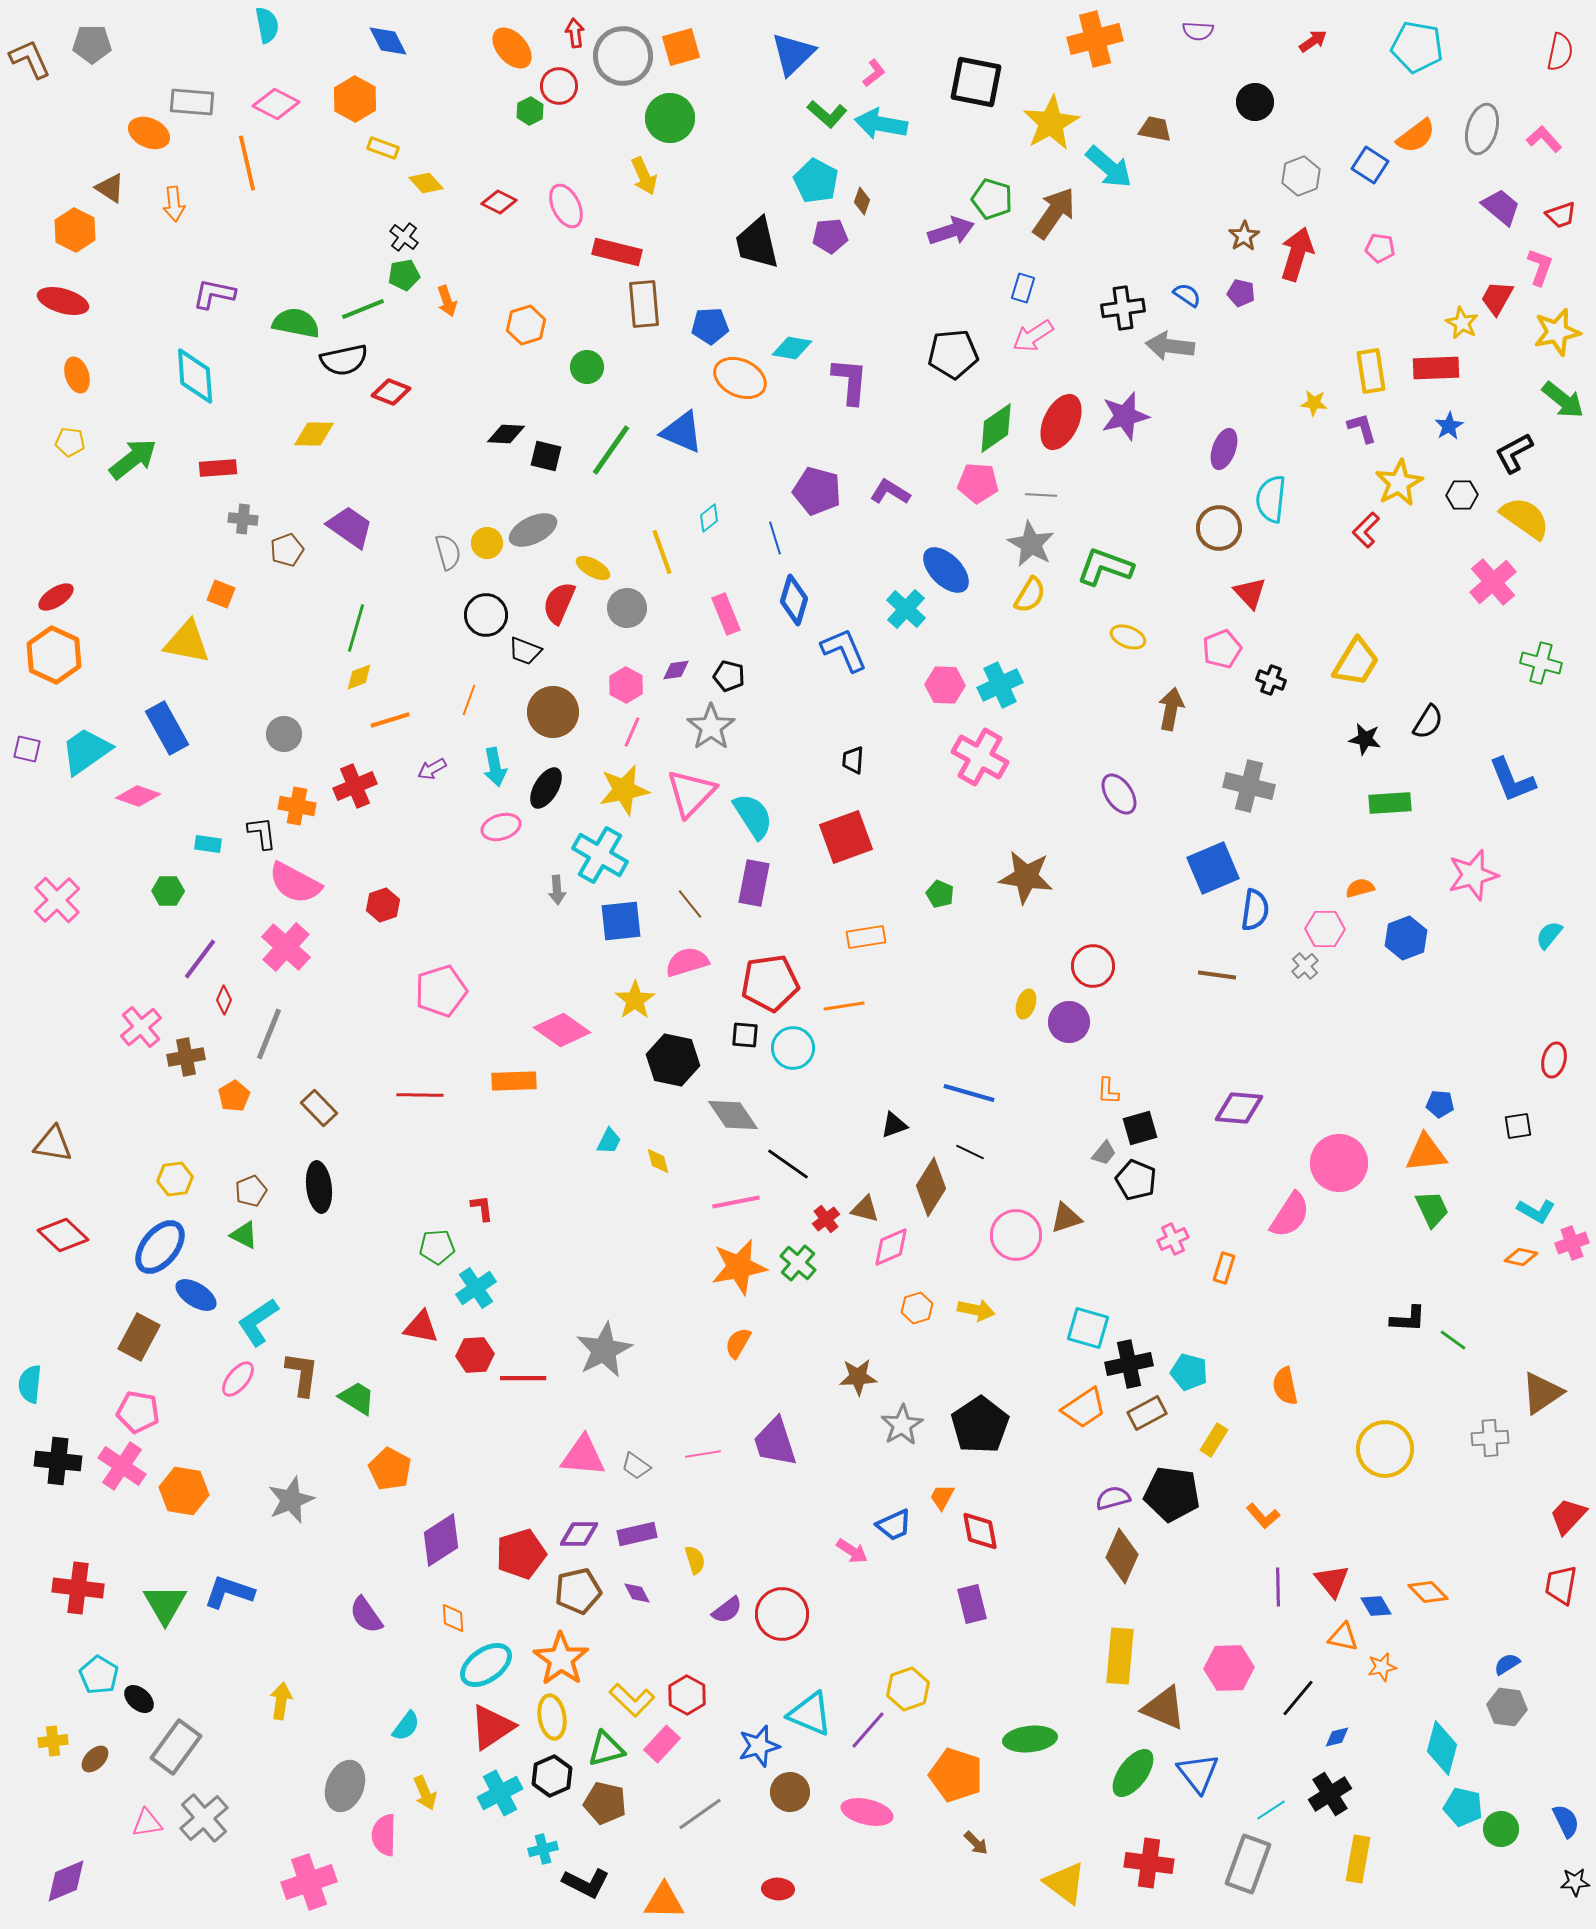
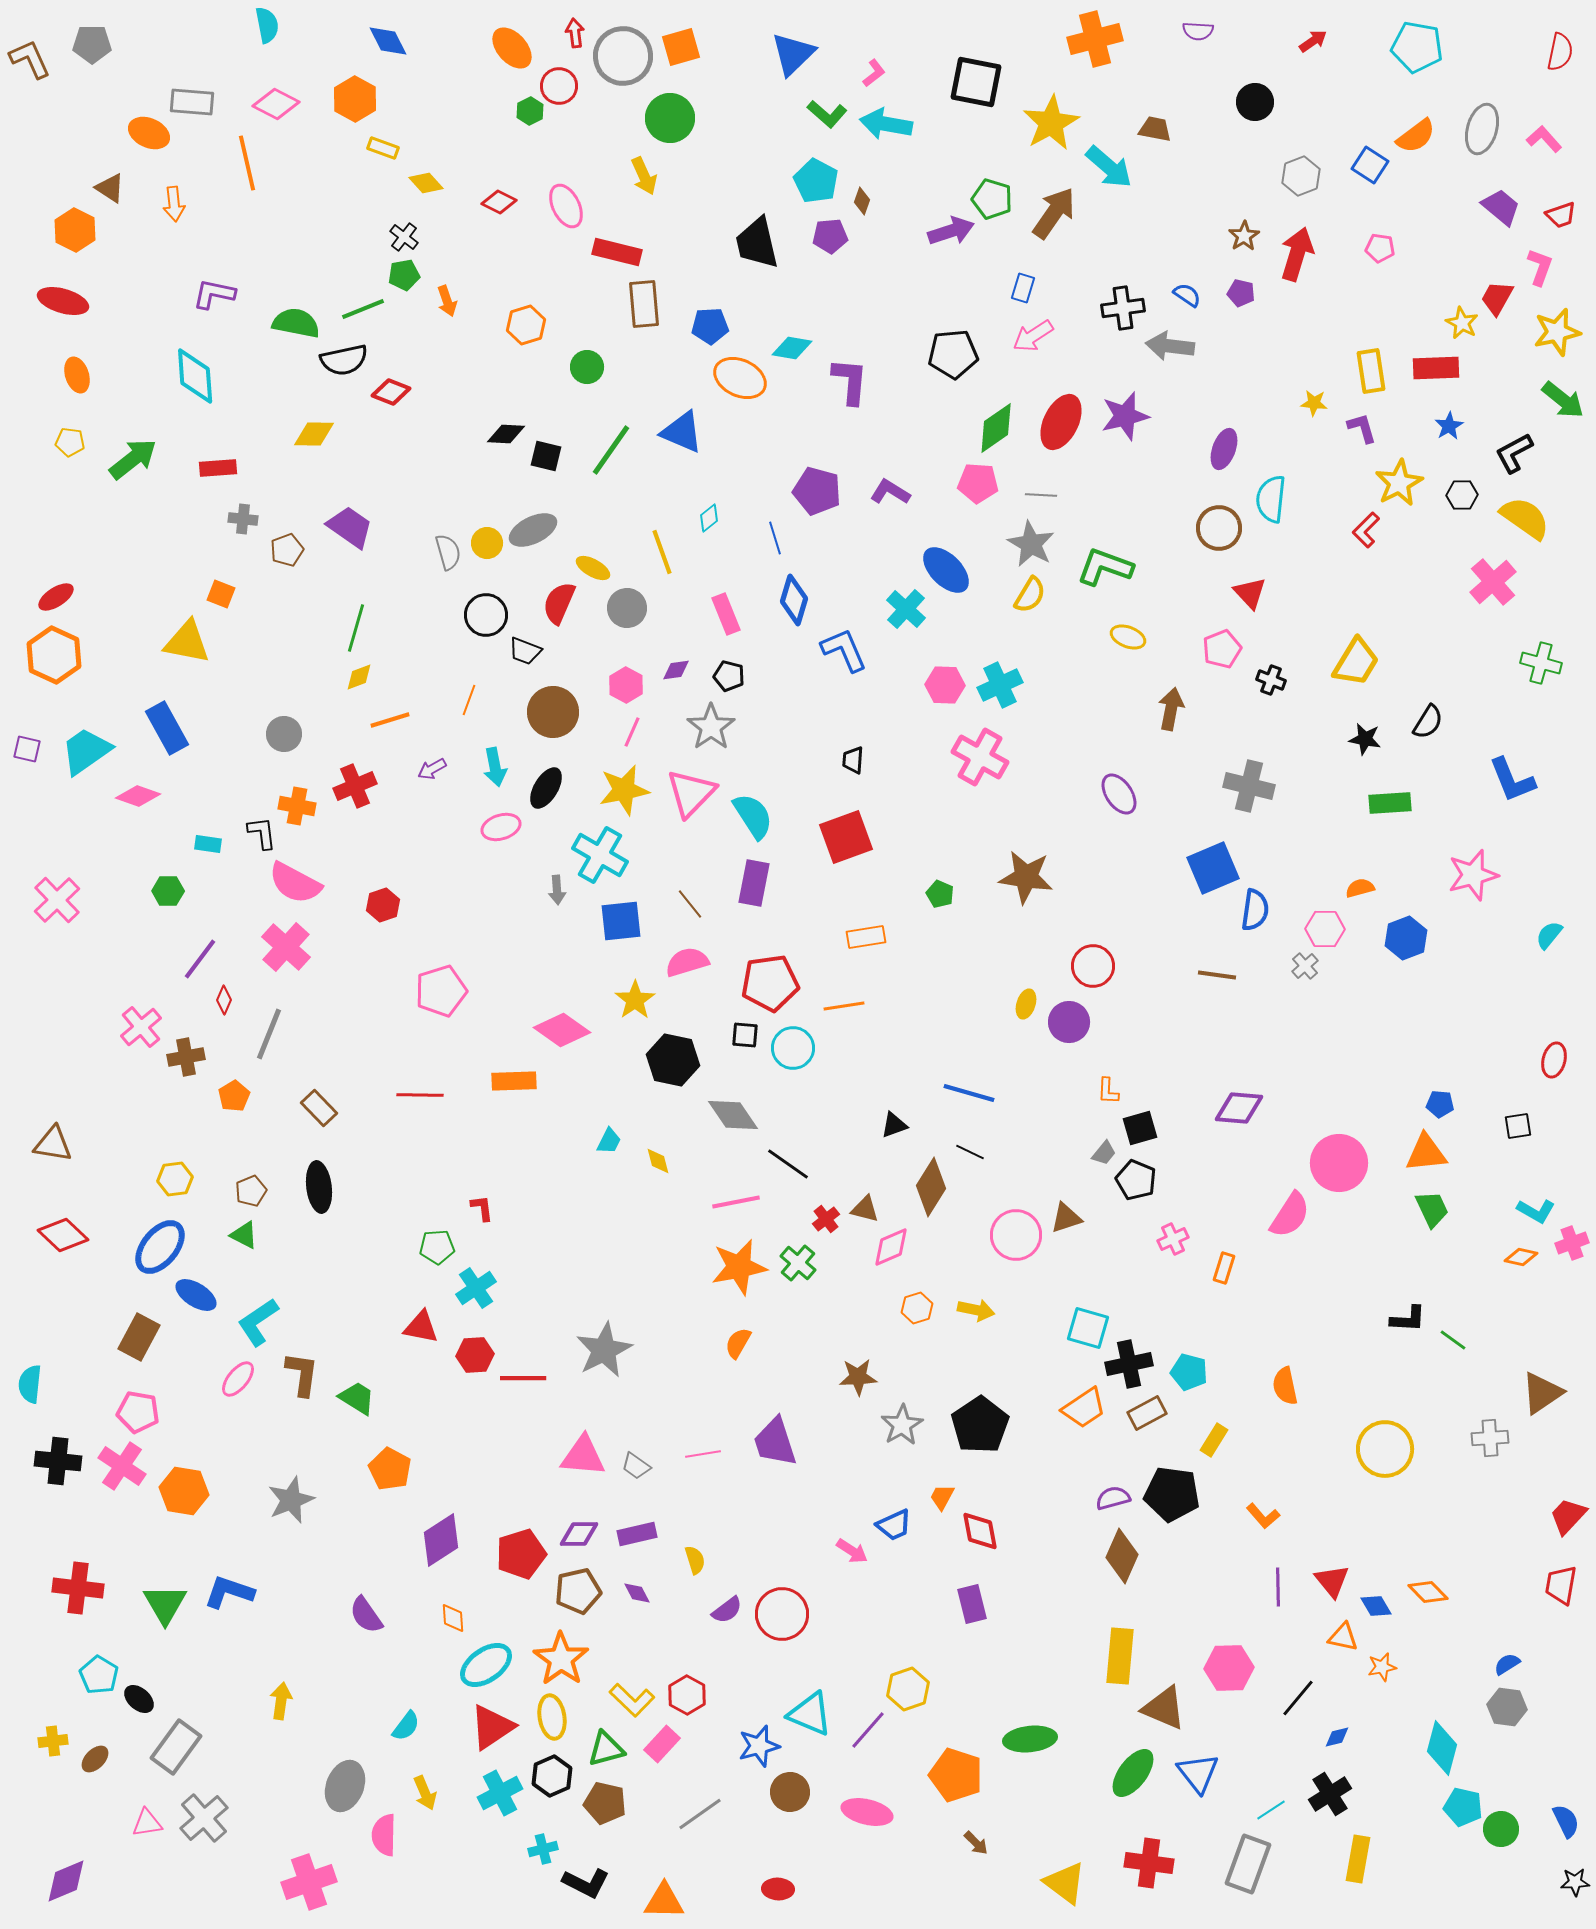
cyan arrow at (881, 124): moved 5 px right
